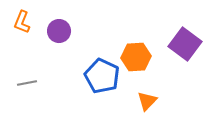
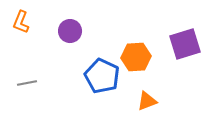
orange L-shape: moved 1 px left
purple circle: moved 11 px right
purple square: rotated 36 degrees clockwise
orange triangle: rotated 25 degrees clockwise
